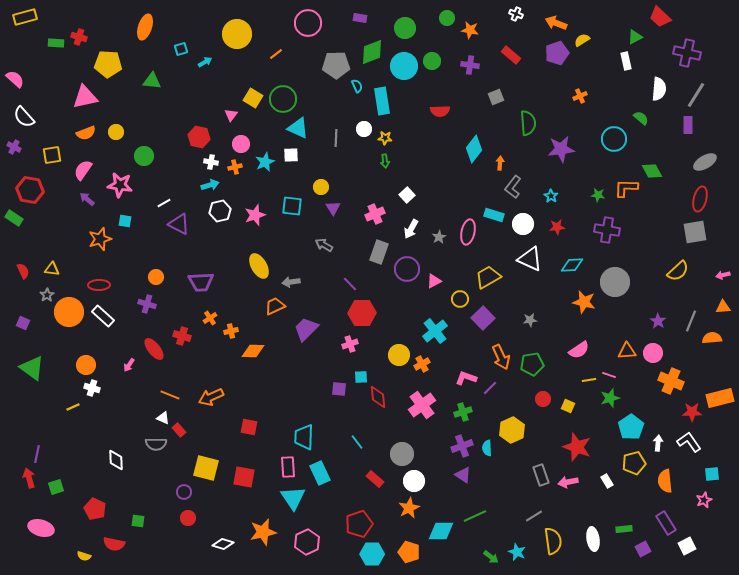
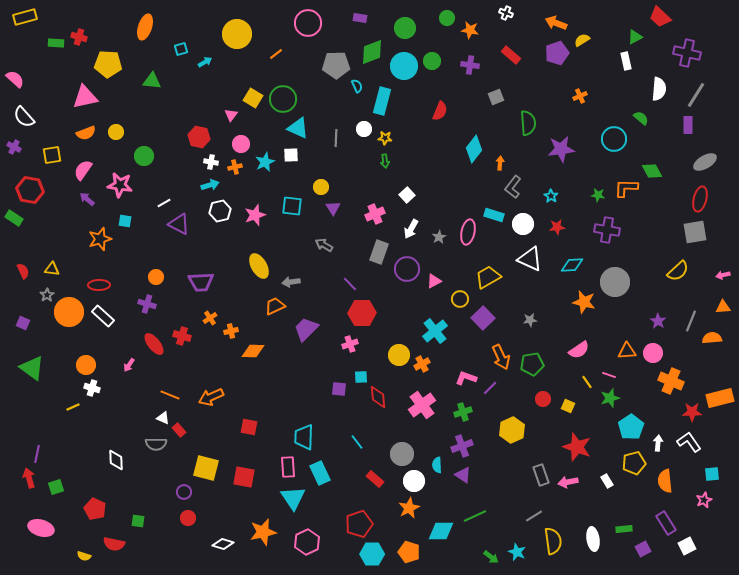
white cross at (516, 14): moved 10 px left, 1 px up
cyan rectangle at (382, 101): rotated 24 degrees clockwise
red semicircle at (440, 111): rotated 66 degrees counterclockwise
red ellipse at (154, 349): moved 5 px up
yellow line at (589, 380): moved 2 px left, 2 px down; rotated 64 degrees clockwise
cyan semicircle at (487, 448): moved 50 px left, 17 px down
